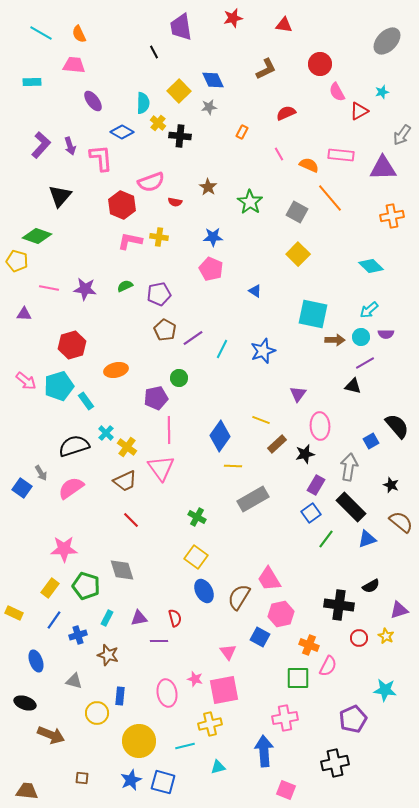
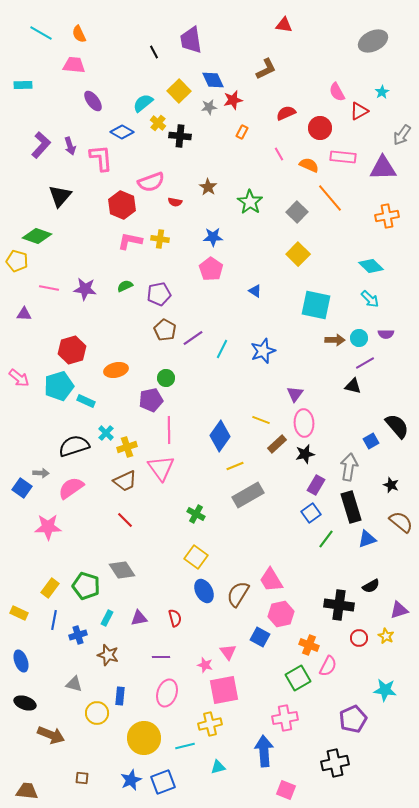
red star at (233, 18): moved 82 px down
purple trapezoid at (181, 27): moved 10 px right, 13 px down
gray ellipse at (387, 41): moved 14 px left; rotated 20 degrees clockwise
red circle at (320, 64): moved 64 px down
cyan rectangle at (32, 82): moved 9 px left, 3 px down
cyan star at (382, 92): rotated 16 degrees counterclockwise
cyan semicircle at (143, 103): rotated 130 degrees counterclockwise
pink rectangle at (341, 155): moved 2 px right, 2 px down
gray square at (297, 212): rotated 15 degrees clockwise
orange cross at (392, 216): moved 5 px left
yellow cross at (159, 237): moved 1 px right, 2 px down
pink pentagon at (211, 269): rotated 10 degrees clockwise
cyan arrow at (369, 310): moved 1 px right, 11 px up; rotated 96 degrees counterclockwise
cyan square at (313, 314): moved 3 px right, 9 px up
cyan circle at (361, 337): moved 2 px left, 1 px down
red hexagon at (72, 345): moved 5 px down
green circle at (179, 378): moved 13 px left
pink arrow at (26, 381): moved 7 px left, 3 px up
purple triangle at (298, 394): moved 3 px left
purple pentagon at (156, 398): moved 5 px left, 2 px down
cyan rectangle at (86, 401): rotated 30 degrees counterclockwise
pink ellipse at (320, 426): moved 16 px left, 3 px up
yellow cross at (127, 447): rotated 36 degrees clockwise
yellow line at (233, 466): moved 2 px right; rotated 24 degrees counterclockwise
gray arrow at (41, 473): rotated 56 degrees counterclockwise
gray rectangle at (253, 499): moved 5 px left, 4 px up
black rectangle at (351, 507): rotated 28 degrees clockwise
green cross at (197, 517): moved 1 px left, 3 px up
red line at (131, 520): moved 6 px left
pink star at (64, 549): moved 16 px left, 22 px up
gray diamond at (122, 570): rotated 16 degrees counterclockwise
pink trapezoid at (269, 579): moved 2 px right, 1 px down
brown semicircle at (239, 597): moved 1 px left, 3 px up
yellow rectangle at (14, 613): moved 5 px right
blue line at (54, 620): rotated 24 degrees counterclockwise
purple line at (159, 641): moved 2 px right, 16 px down
blue ellipse at (36, 661): moved 15 px left
green square at (298, 678): rotated 30 degrees counterclockwise
pink star at (195, 679): moved 10 px right, 14 px up
gray triangle at (74, 681): moved 3 px down
pink ellipse at (167, 693): rotated 28 degrees clockwise
yellow circle at (139, 741): moved 5 px right, 3 px up
blue square at (163, 782): rotated 35 degrees counterclockwise
